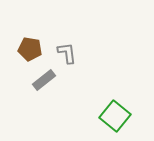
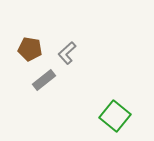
gray L-shape: rotated 125 degrees counterclockwise
